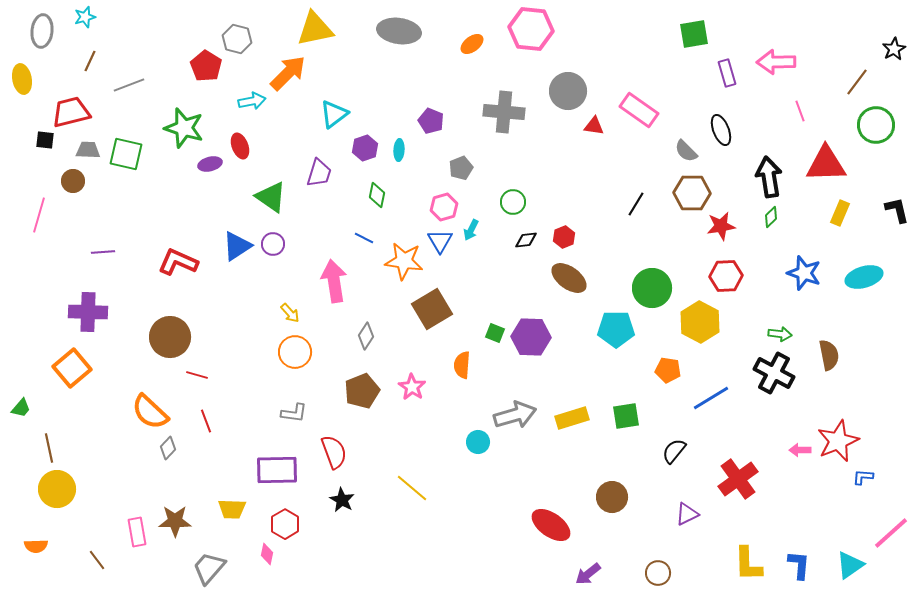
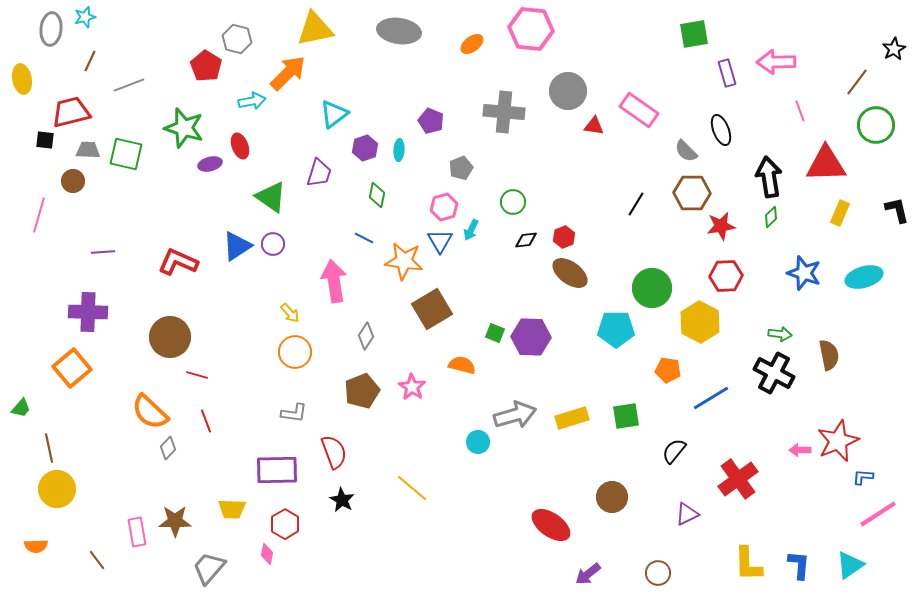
gray ellipse at (42, 31): moved 9 px right, 2 px up
brown ellipse at (569, 278): moved 1 px right, 5 px up
orange semicircle at (462, 365): rotated 100 degrees clockwise
pink line at (891, 533): moved 13 px left, 19 px up; rotated 9 degrees clockwise
